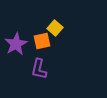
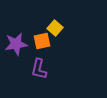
purple star: rotated 20 degrees clockwise
